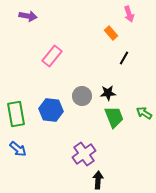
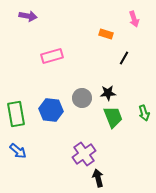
pink arrow: moved 5 px right, 5 px down
orange rectangle: moved 5 px left, 1 px down; rotated 32 degrees counterclockwise
pink rectangle: rotated 35 degrees clockwise
gray circle: moved 2 px down
green arrow: rotated 140 degrees counterclockwise
green trapezoid: moved 1 px left
blue arrow: moved 2 px down
black arrow: moved 2 px up; rotated 18 degrees counterclockwise
